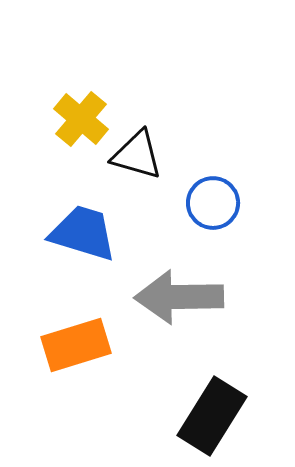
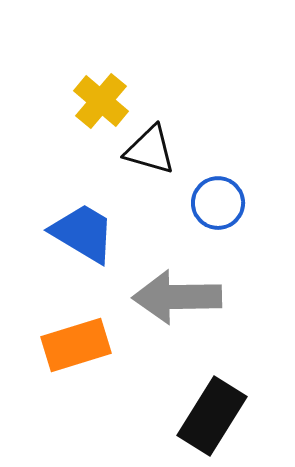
yellow cross: moved 20 px right, 18 px up
black triangle: moved 13 px right, 5 px up
blue circle: moved 5 px right
blue trapezoid: rotated 14 degrees clockwise
gray arrow: moved 2 px left
